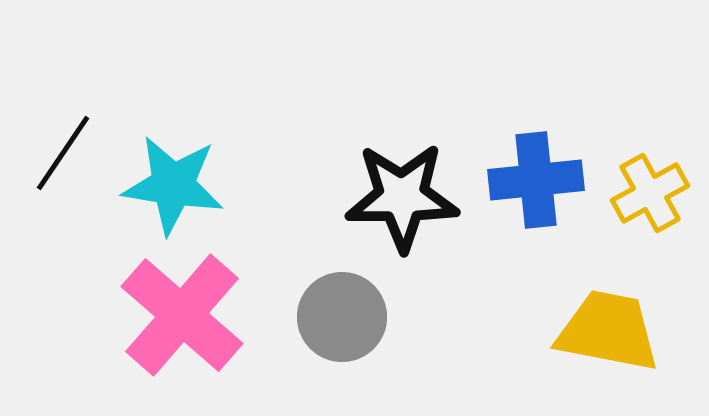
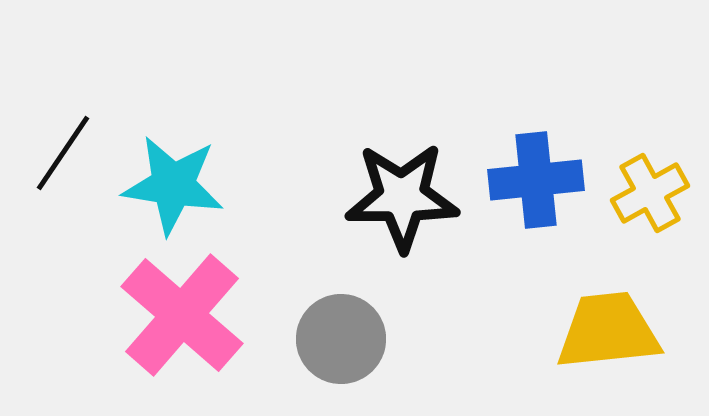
gray circle: moved 1 px left, 22 px down
yellow trapezoid: rotated 17 degrees counterclockwise
